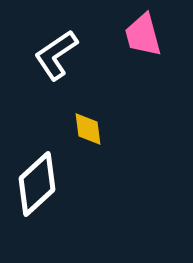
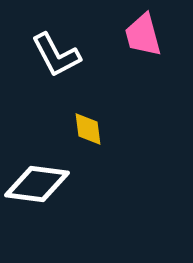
white L-shape: rotated 84 degrees counterclockwise
white diamond: rotated 50 degrees clockwise
